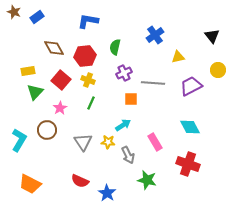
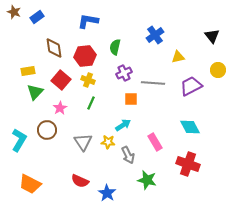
brown diamond: rotated 20 degrees clockwise
